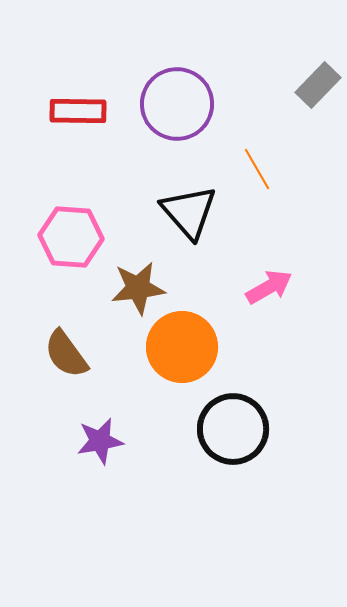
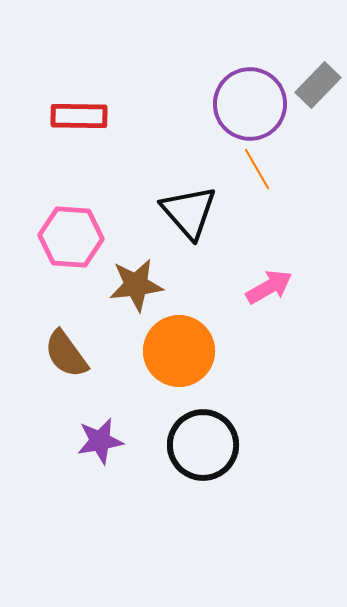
purple circle: moved 73 px right
red rectangle: moved 1 px right, 5 px down
brown star: moved 2 px left, 3 px up
orange circle: moved 3 px left, 4 px down
black circle: moved 30 px left, 16 px down
